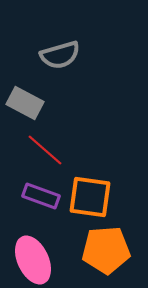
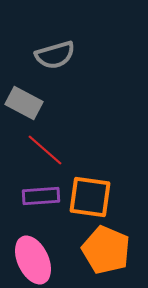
gray semicircle: moved 5 px left
gray rectangle: moved 1 px left
purple rectangle: rotated 24 degrees counterclockwise
orange pentagon: rotated 27 degrees clockwise
